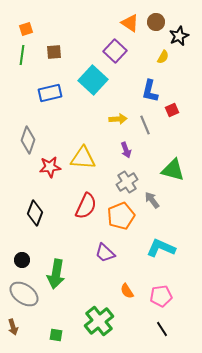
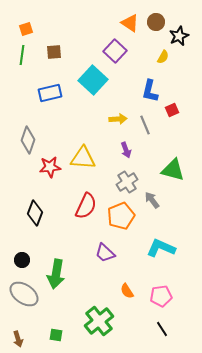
brown arrow: moved 5 px right, 12 px down
